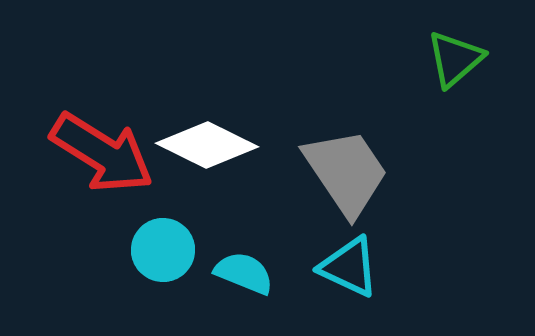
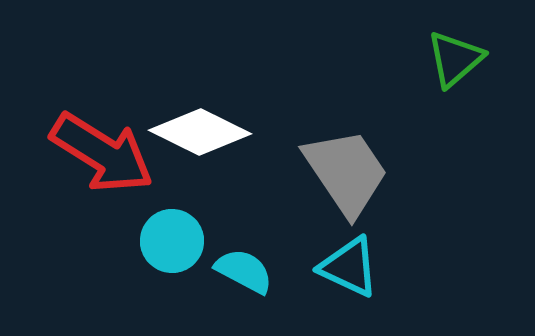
white diamond: moved 7 px left, 13 px up
cyan circle: moved 9 px right, 9 px up
cyan semicircle: moved 2 px up; rotated 6 degrees clockwise
